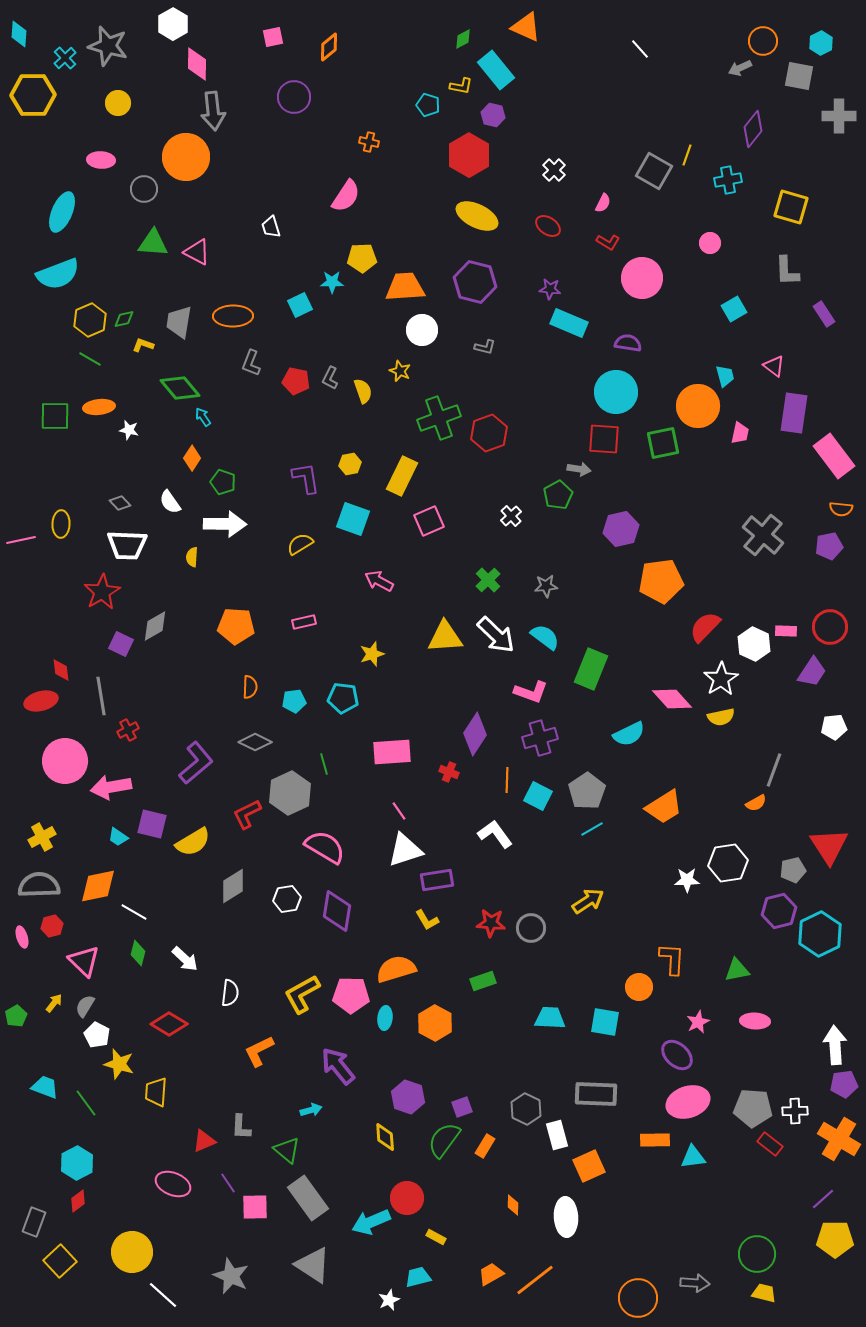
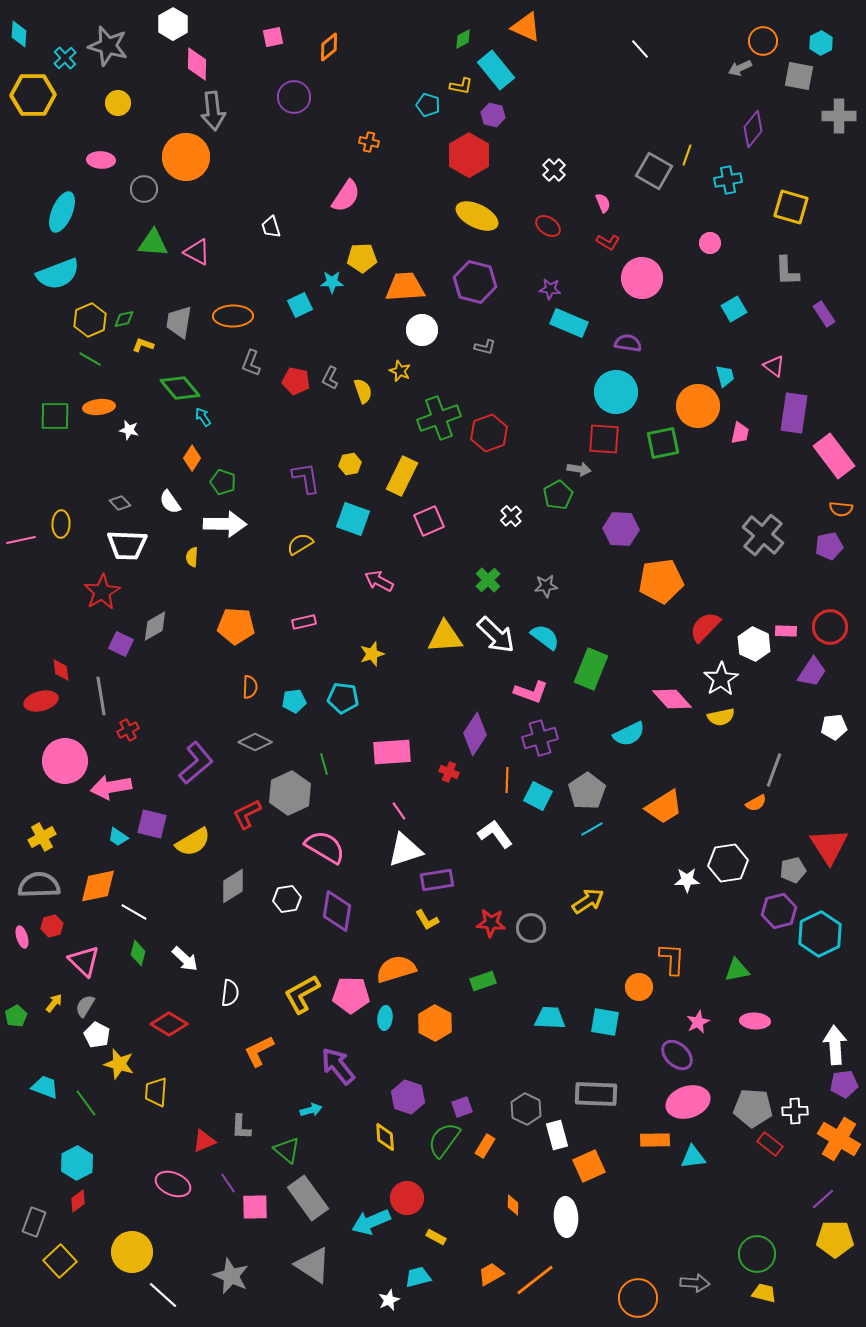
pink semicircle at (603, 203): rotated 48 degrees counterclockwise
purple hexagon at (621, 529): rotated 16 degrees clockwise
